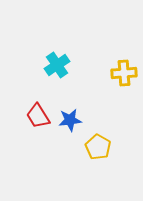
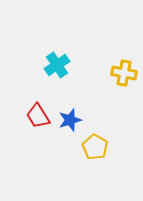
yellow cross: rotated 15 degrees clockwise
blue star: rotated 10 degrees counterclockwise
yellow pentagon: moved 3 px left
